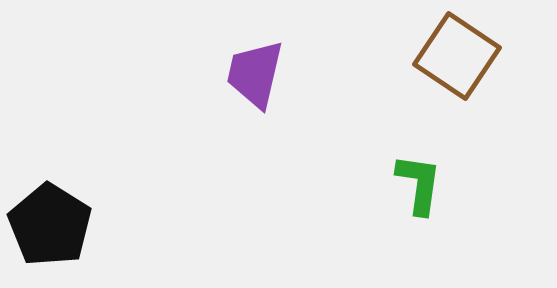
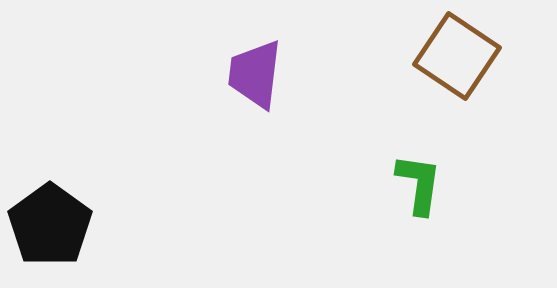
purple trapezoid: rotated 6 degrees counterclockwise
black pentagon: rotated 4 degrees clockwise
